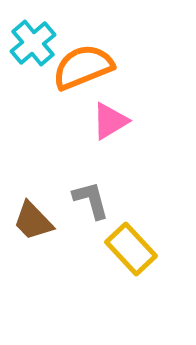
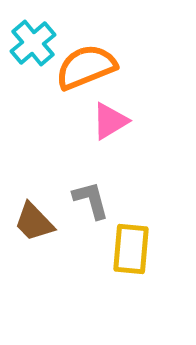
orange semicircle: moved 3 px right
brown trapezoid: moved 1 px right, 1 px down
yellow rectangle: rotated 48 degrees clockwise
